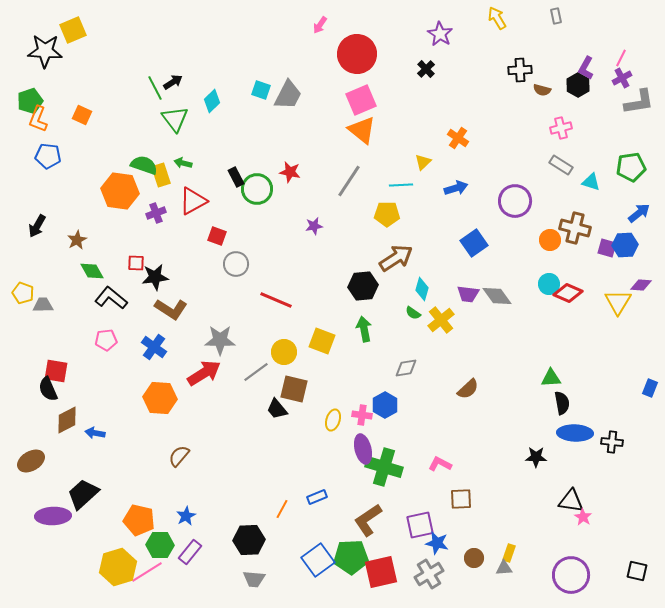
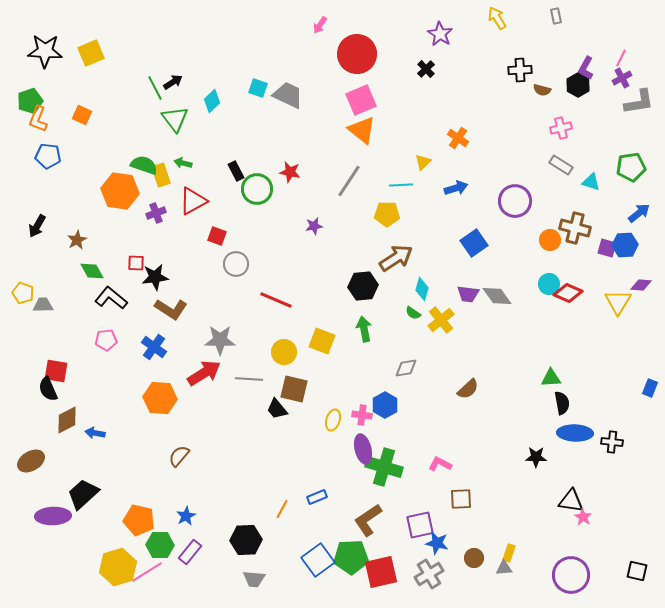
yellow square at (73, 30): moved 18 px right, 23 px down
cyan square at (261, 90): moved 3 px left, 2 px up
gray trapezoid at (288, 95): rotated 92 degrees counterclockwise
black rectangle at (236, 177): moved 6 px up
gray line at (256, 372): moved 7 px left, 7 px down; rotated 40 degrees clockwise
black hexagon at (249, 540): moved 3 px left
